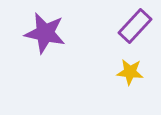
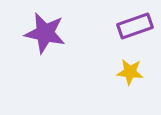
purple rectangle: rotated 28 degrees clockwise
